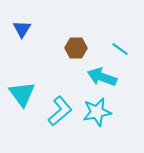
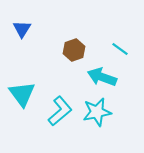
brown hexagon: moved 2 px left, 2 px down; rotated 20 degrees counterclockwise
